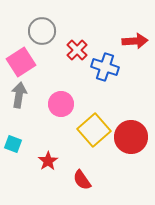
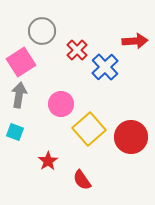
blue cross: rotated 28 degrees clockwise
yellow square: moved 5 px left, 1 px up
cyan square: moved 2 px right, 12 px up
